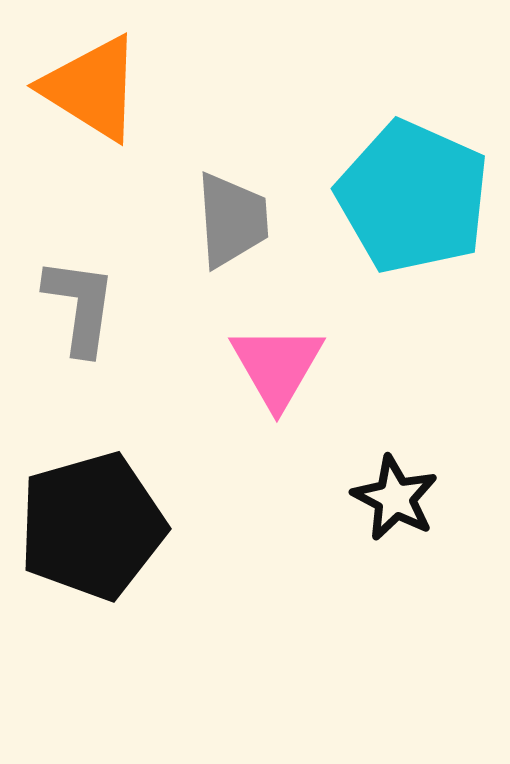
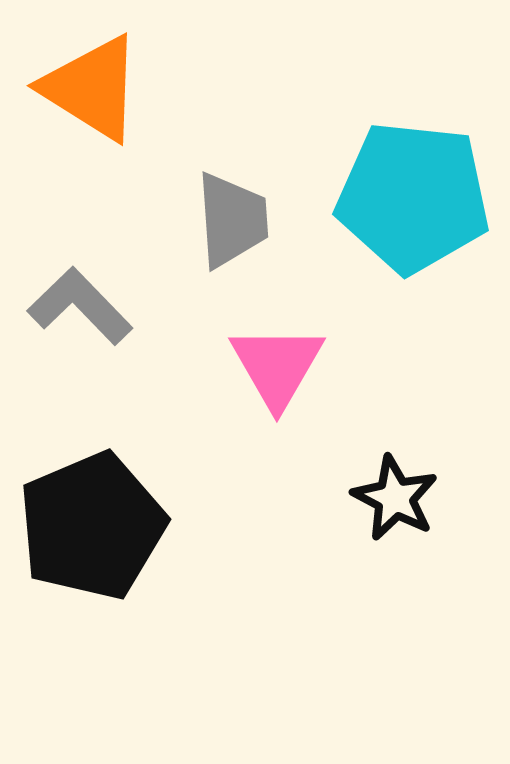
cyan pentagon: rotated 18 degrees counterclockwise
gray L-shape: rotated 52 degrees counterclockwise
black pentagon: rotated 7 degrees counterclockwise
